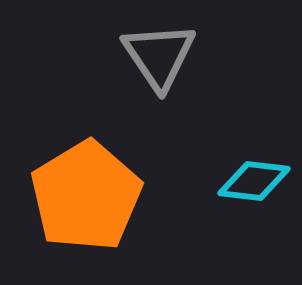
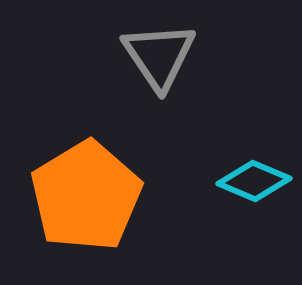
cyan diamond: rotated 16 degrees clockwise
